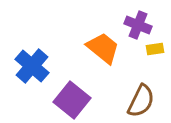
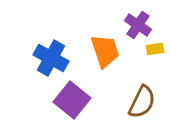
purple cross: rotated 12 degrees clockwise
orange trapezoid: moved 2 px right, 3 px down; rotated 33 degrees clockwise
blue cross: moved 19 px right, 8 px up; rotated 12 degrees counterclockwise
brown semicircle: moved 1 px right, 1 px down
